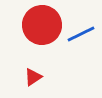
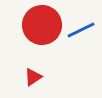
blue line: moved 4 px up
